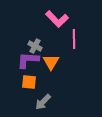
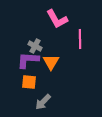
pink L-shape: rotated 15 degrees clockwise
pink line: moved 6 px right
